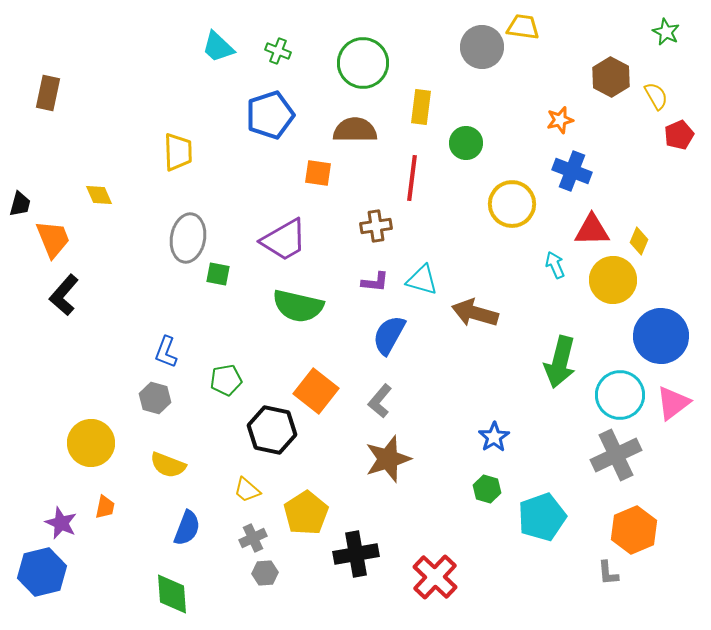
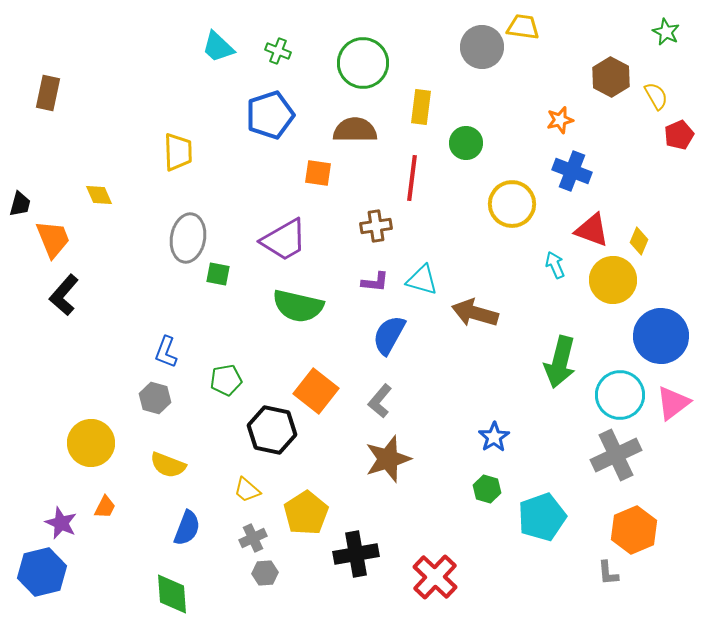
red triangle at (592, 230): rotated 21 degrees clockwise
orange trapezoid at (105, 507): rotated 15 degrees clockwise
